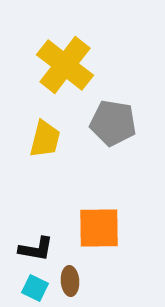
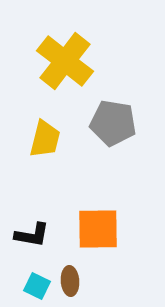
yellow cross: moved 4 px up
orange square: moved 1 px left, 1 px down
black L-shape: moved 4 px left, 14 px up
cyan square: moved 2 px right, 2 px up
